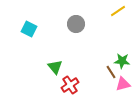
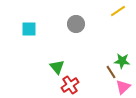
cyan square: rotated 28 degrees counterclockwise
green triangle: moved 2 px right
pink triangle: moved 3 px down; rotated 28 degrees counterclockwise
